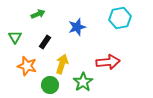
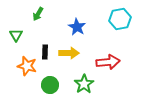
green arrow: rotated 144 degrees clockwise
cyan hexagon: moved 1 px down
blue star: rotated 24 degrees counterclockwise
green triangle: moved 1 px right, 2 px up
black rectangle: moved 10 px down; rotated 32 degrees counterclockwise
yellow arrow: moved 7 px right, 11 px up; rotated 72 degrees clockwise
green star: moved 1 px right, 2 px down
